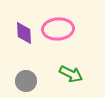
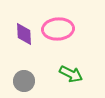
purple diamond: moved 1 px down
gray circle: moved 2 px left
